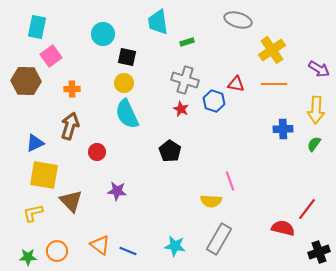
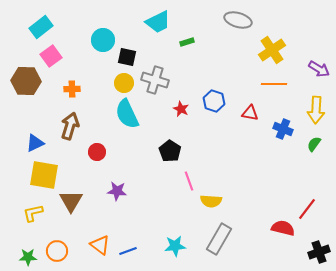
cyan trapezoid: rotated 108 degrees counterclockwise
cyan rectangle: moved 4 px right; rotated 40 degrees clockwise
cyan circle: moved 6 px down
gray cross: moved 30 px left
red triangle: moved 14 px right, 29 px down
blue cross: rotated 24 degrees clockwise
pink line: moved 41 px left
brown triangle: rotated 15 degrees clockwise
cyan star: rotated 15 degrees counterclockwise
blue line: rotated 42 degrees counterclockwise
